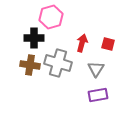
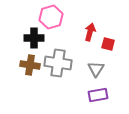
red arrow: moved 8 px right, 11 px up
gray cross: rotated 8 degrees counterclockwise
